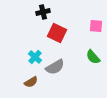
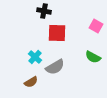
black cross: moved 1 px right, 1 px up; rotated 24 degrees clockwise
pink square: rotated 24 degrees clockwise
red square: rotated 24 degrees counterclockwise
green semicircle: rotated 21 degrees counterclockwise
